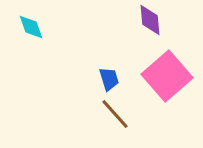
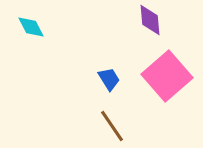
cyan diamond: rotated 8 degrees counterclockwise
blue trapezoid: rotated 15 degrees counterclockwise
brown line: moved 3 px left, 12 px down; rotated 8 degrees clockwise
